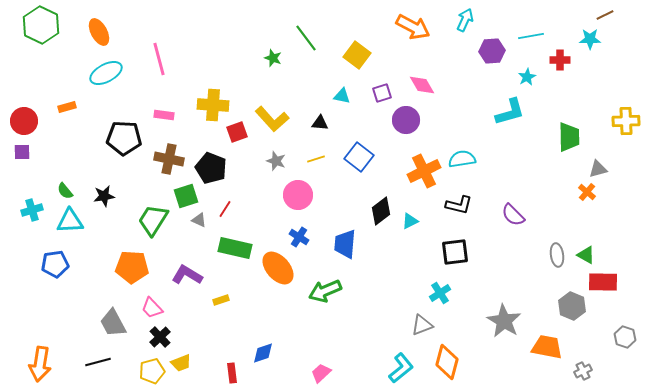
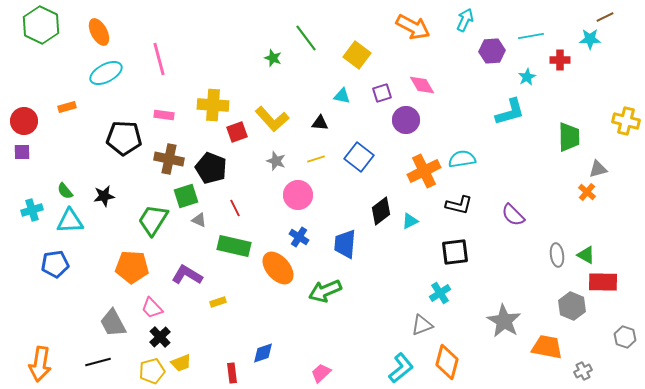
brown line at (605, 15): moved 2 px down
yellow cross at (626, 121): rotated 16 degrees clockwise
red line at (225, 209): moved 10 px right, 1 px up; rotated 60 degrees counterclockwise
green rectangle at (235, 248): moved 1 px left, 2 px up
yellow rectangle at (221, 300): moved 3 px left, 2 px down
